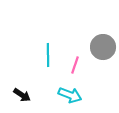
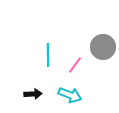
pink line: rotated 18 degrees clockwise
black arrow: moved 11 px right, 1 px up; rotated 36 degrees counterclockwise
